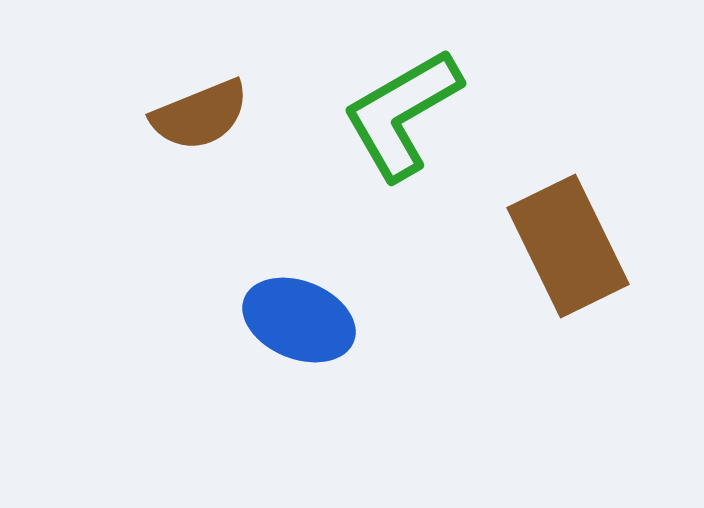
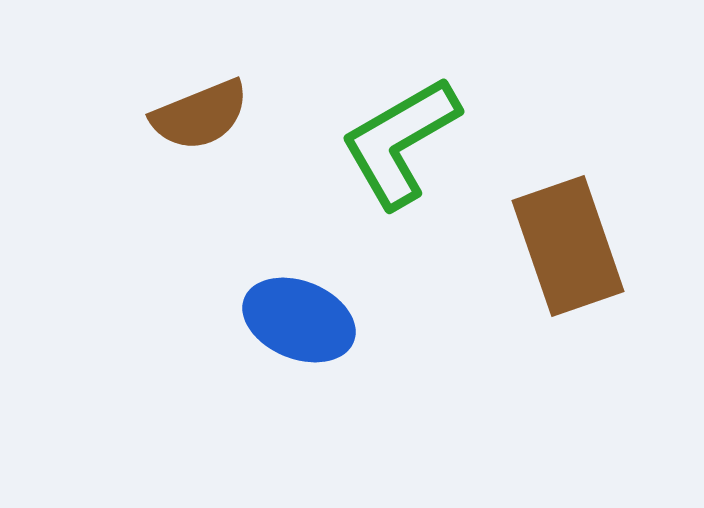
green L-shape: moved 2 px left, 28 px down
brown rectangle: rotated 7 degrees clockwise
